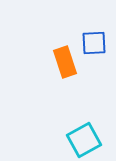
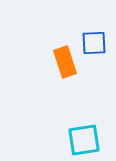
cyan square: rotated 20 degrees clockwise
